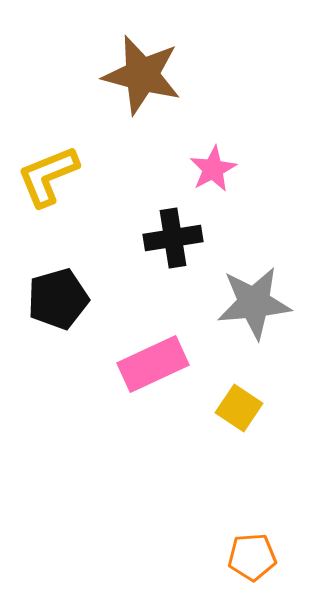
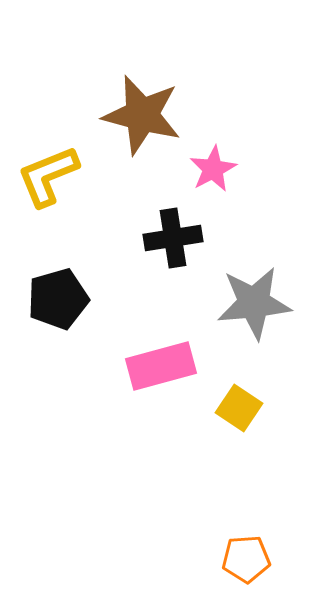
brown star: moved 40 px down
pink rectangle: moved 8 px right, 2 px down; rotated 10 degrees clockwise
orange pentagon: moved 6 px left, 2 px down
